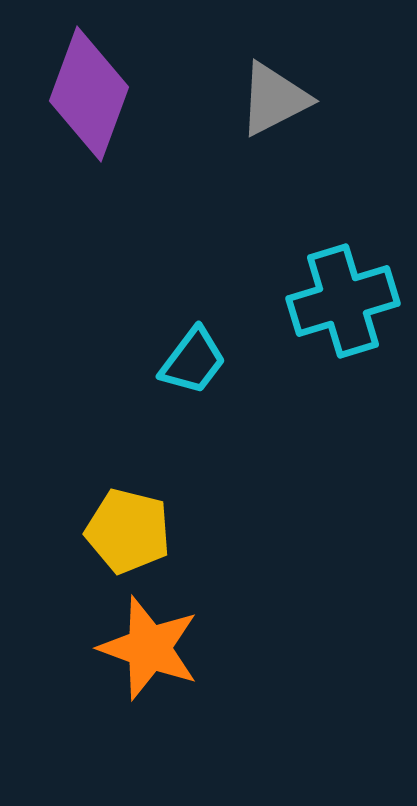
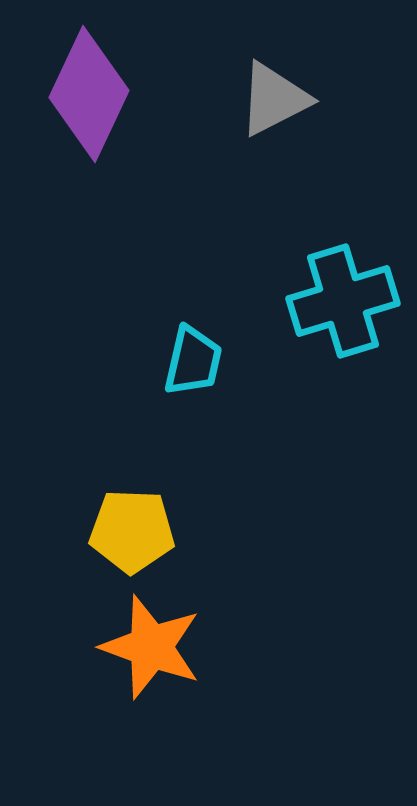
purple diamond: rotated 5 degrees clockwise
cyan trapezoid: rotated 24 degrees counterclockwise
yellow pentagon: moved 4 px right; rotated 12 degrees counterclockwise
orange star: moved 2 px right, 1 px up
